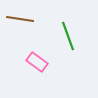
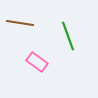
brown line: moved 4 px down
